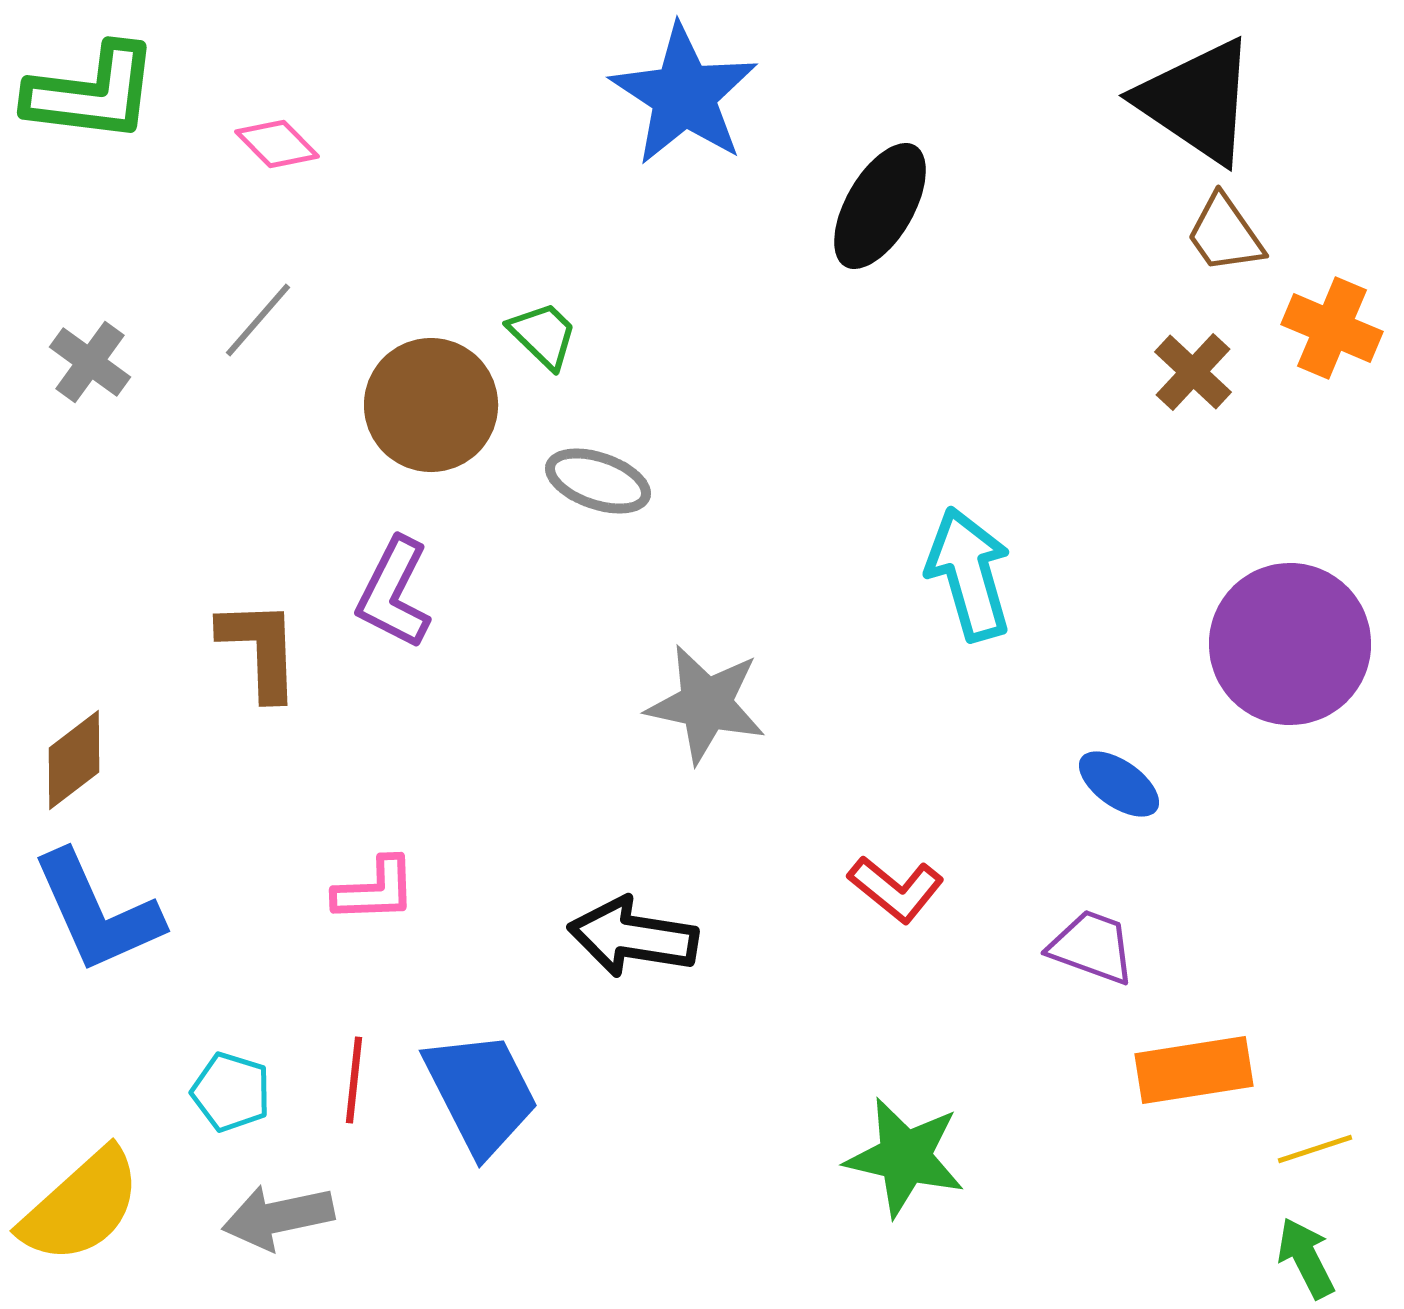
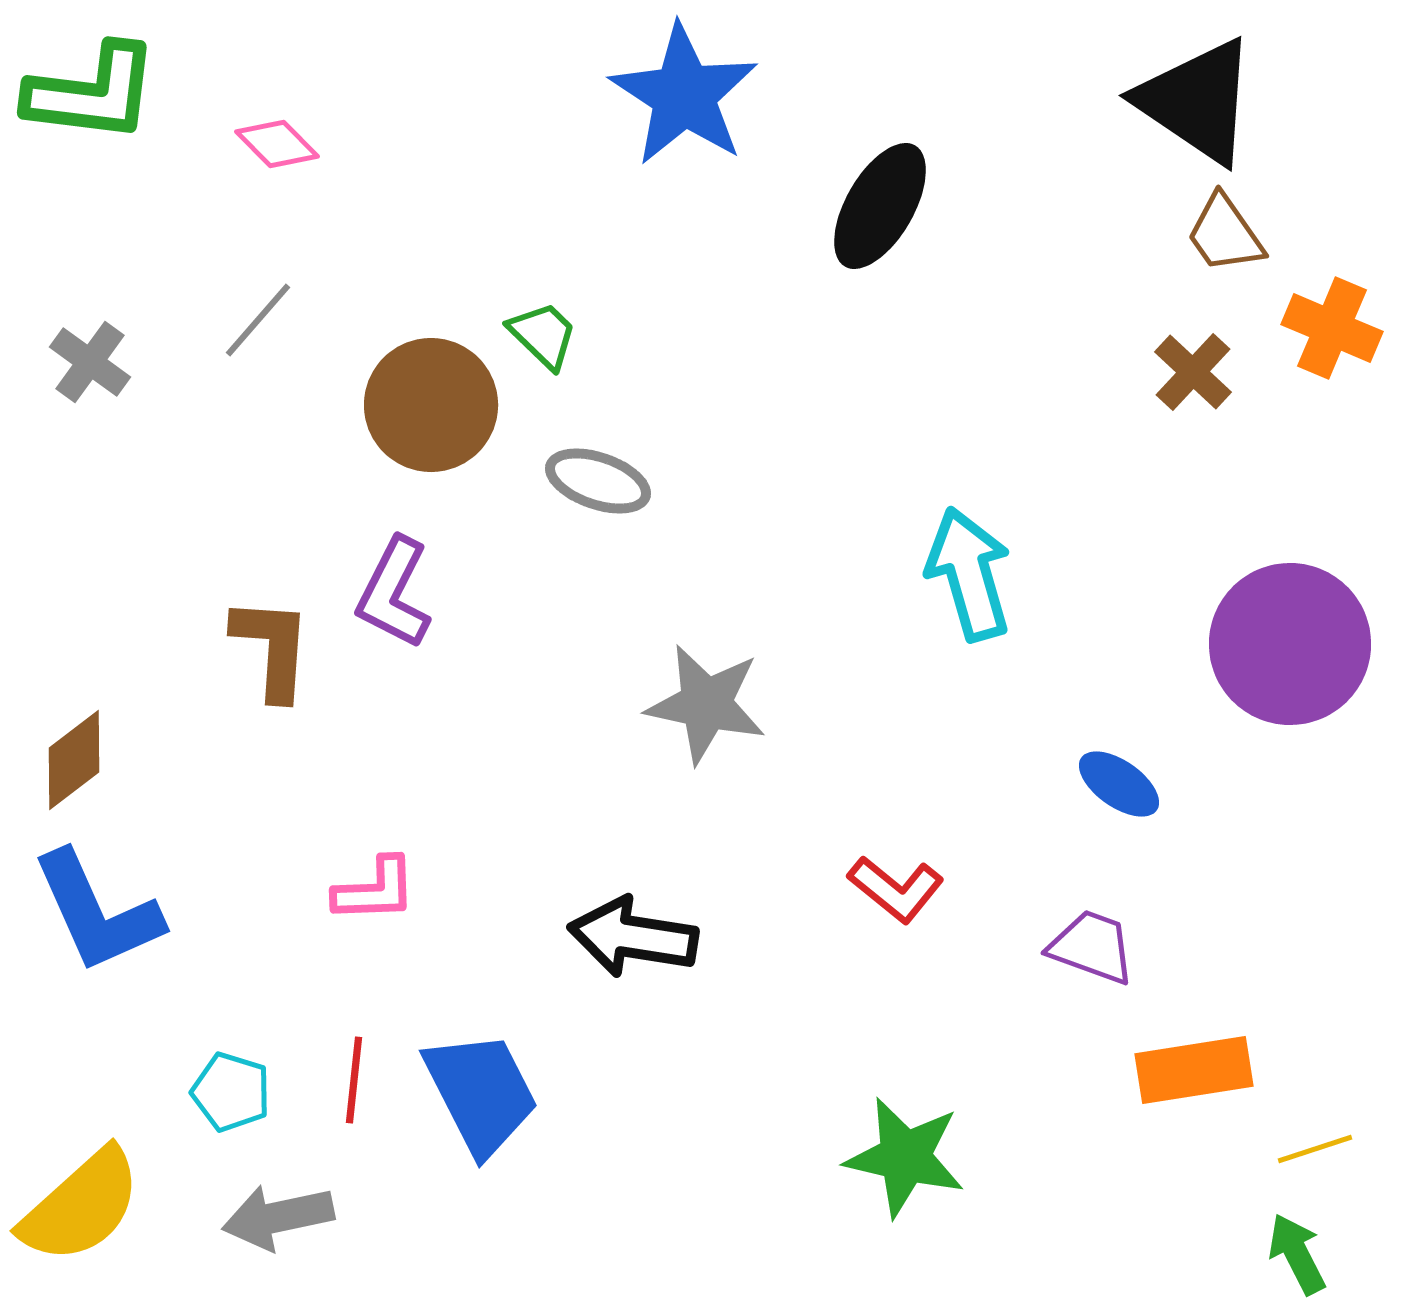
brown L-shape: moved 12 px right, 1 px up; rotated 6 degrees clockwise
green arrow: moved 9 px left, 4 px up
